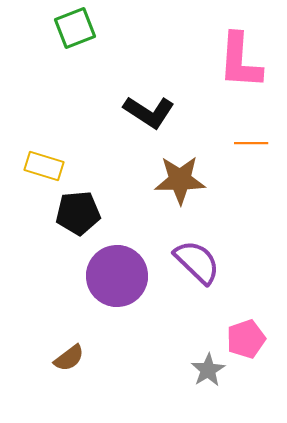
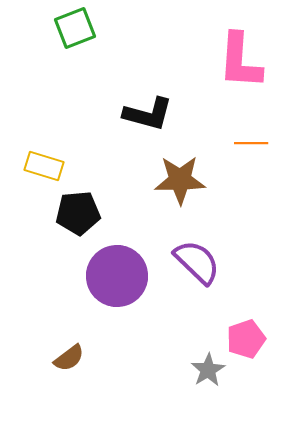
black L-shape: moved 1 px left, 2 px down; rotated 18 degrees counterclockwise
